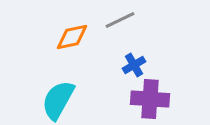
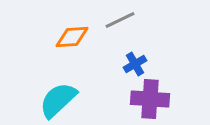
orange diamond: rotated 8 degrees clockwise
blue cross: moved 1 px right, 1 px up
cyan semicircle: rotated 18 degrees clockwise
